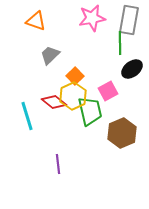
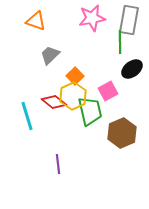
green line: moved 1 px up
